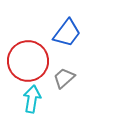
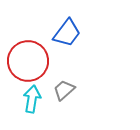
gray trapezoid: moved 12 px down
